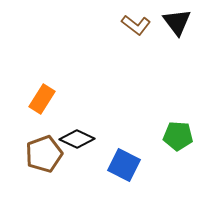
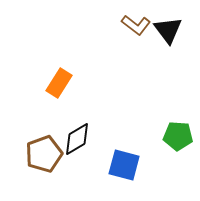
black triangle: moved 9 px left, 8 px down
orange rectangle: moved 17 px right, 16 px up
black diamond: rotated 56 degrees counterclockwise
blue square: rotated 12 degrees counterclockwise
